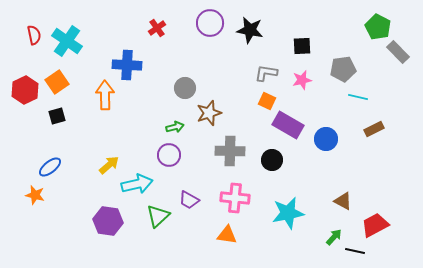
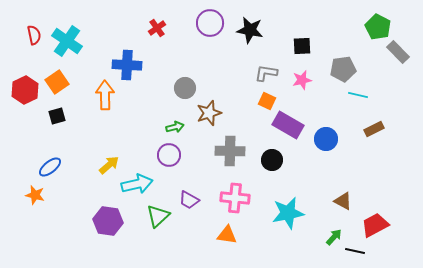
cyan line at (358, 97): moved 2 px up
